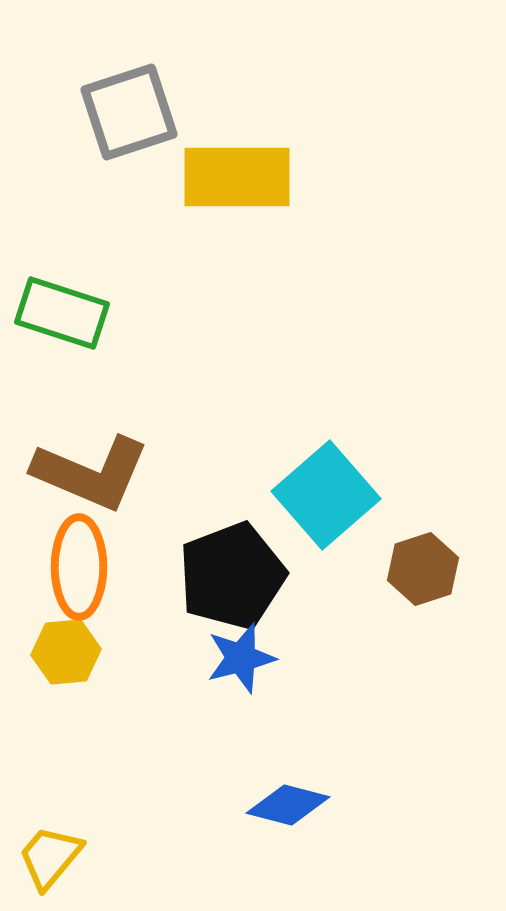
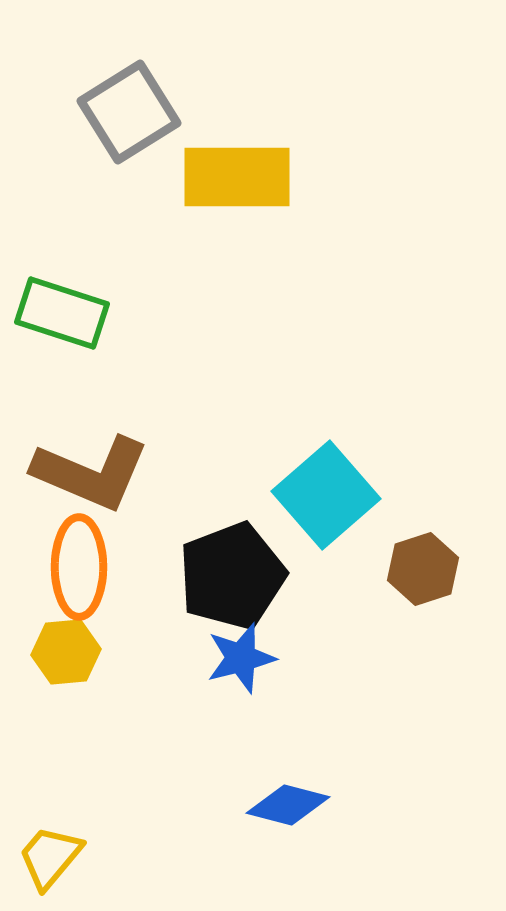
gray square: rotated 14 degrees counterclockwise
